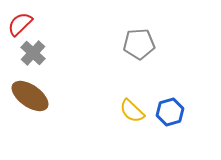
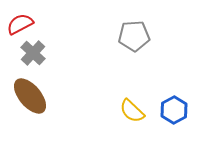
red semicircle: rotated 16 degrees clockwise
gray pentagon: moved 5 px left, 8 px up
brown ellipse: rotated 15 degrees clockwise
blue hexagon: moved 4 px right, 2 px up; rotated 12 degrees counterclockwise
